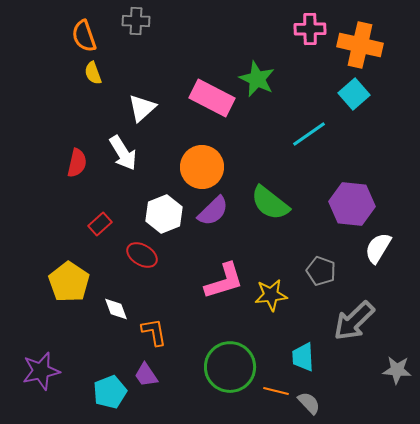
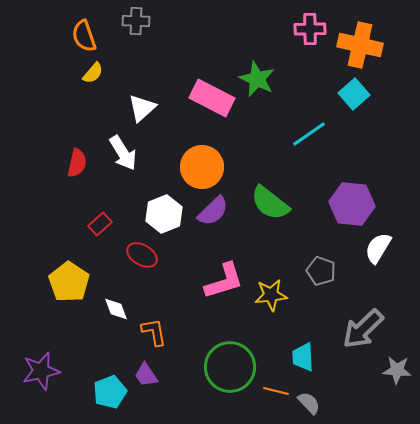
yellow semicircle: rotated 120 degrees counterclockwise
gray arrow: moved 9 px right, 8 px down
